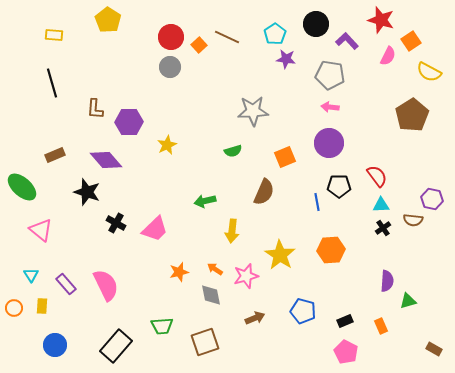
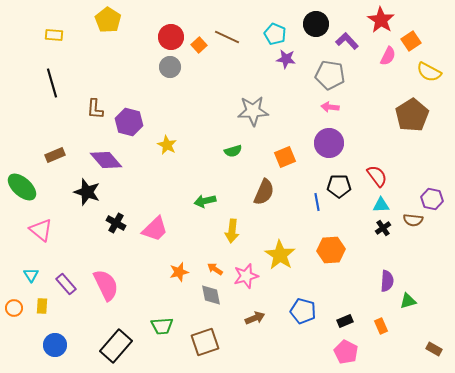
red star at (381, 20): rotated 16 degrees clockwise
cyan pentagon at (275, 34): rotated 15 degrees counterclockwise
purple hexagon at (129, 122): rotated 16 degrees clockwise
yellow star at (167, 145): rotated 18 degrees counterclockwise
